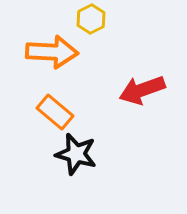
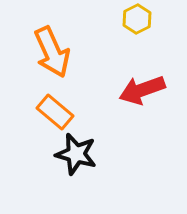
yellow hexagon: moved 46 px right
orange arrow: rotated 63 degrees clockwise
